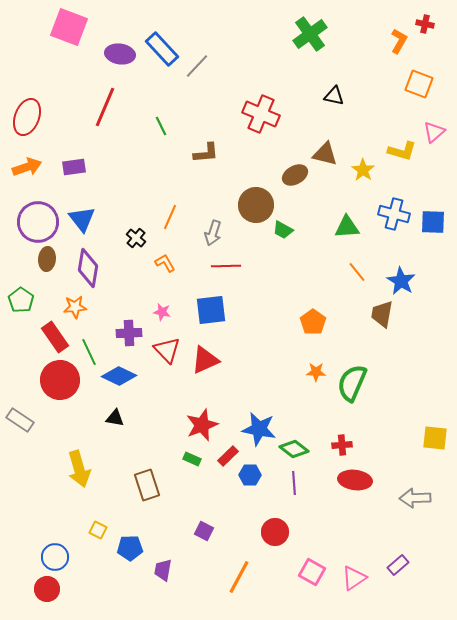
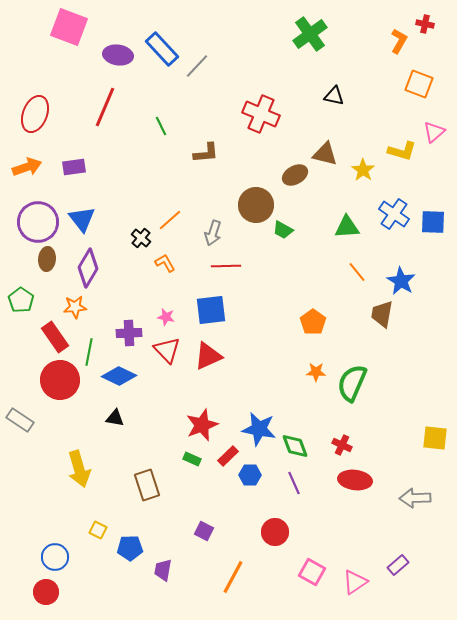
purple ellipse at (120, 54): moved 2 px left, 1 px down
red ellipse at (27, 117): moved 8 px right, 3 px up
blue cross at (394, 214): rotated 20 degrees clockwise
orange line at (170, 217): moved 3 px down; rotated 25 degrees clockwise
black cross at (136, 238): moved 5 px right
purple diamond at (88, 268): rotated 21 degrees clockwise
pink star at (162, 312): moved 4 px right, 5 px down
green line at (89, 352): rotated 36 degrees clockwise
red triangle at (205, 360): moved 3 px right, 4 px up
red cross at (342, 445): rotated 30 degrees clockwise
green diamond at (294, 449): moved 1 px right, 3 px up; rotated 32 degrees clockwise
purple line at (294, 483): rotated 20 degrees counterclockwise
orange line at (239, 577): moved 6 px left
pink triangle at (354, 578): moved 1 px right, 4 px down
red circle at (47, 589): moved 1 px left, 3 px down
